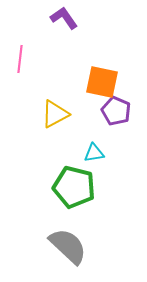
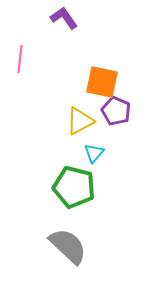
yellow triangle: moved 25 px right, 7 px down
cyan triangle: rotated 40 degrees counterclockwise
